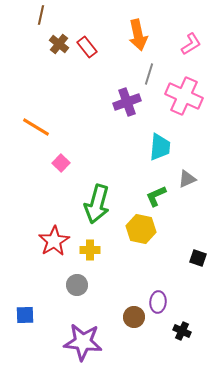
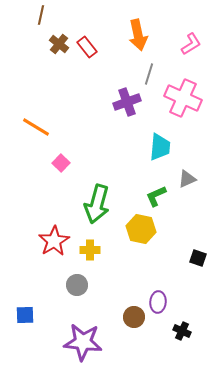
pink cross: moved 1 px left, 2 px down
